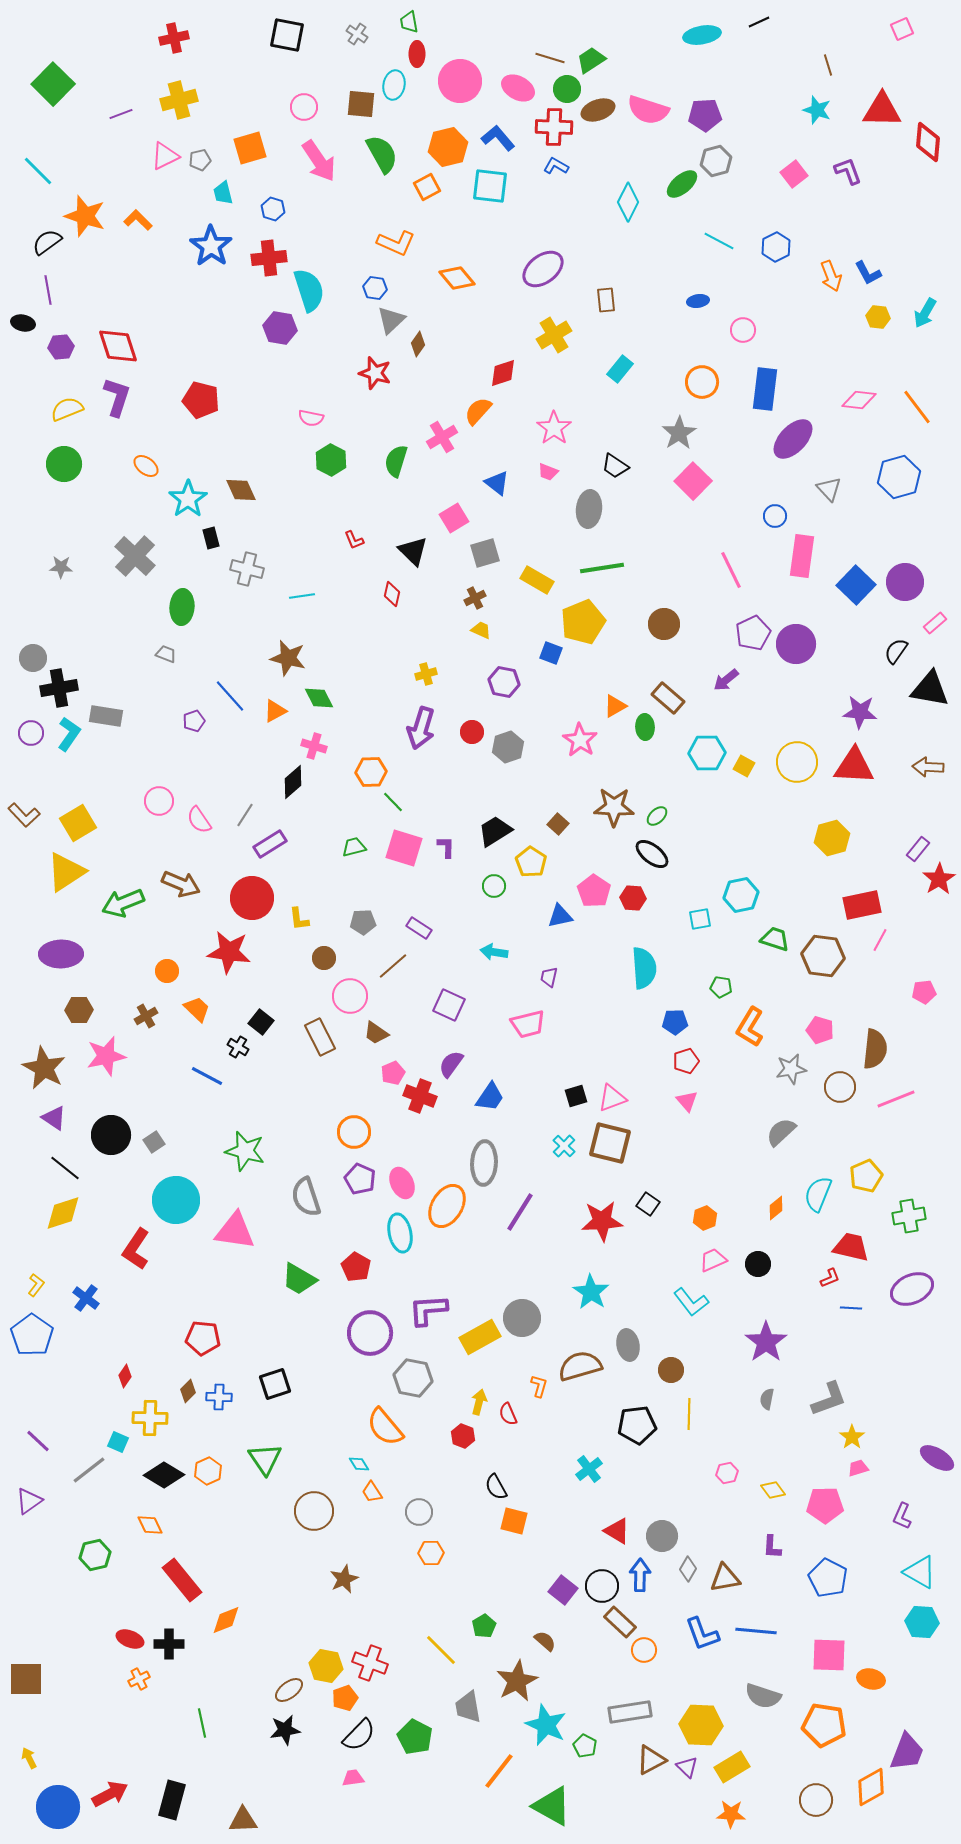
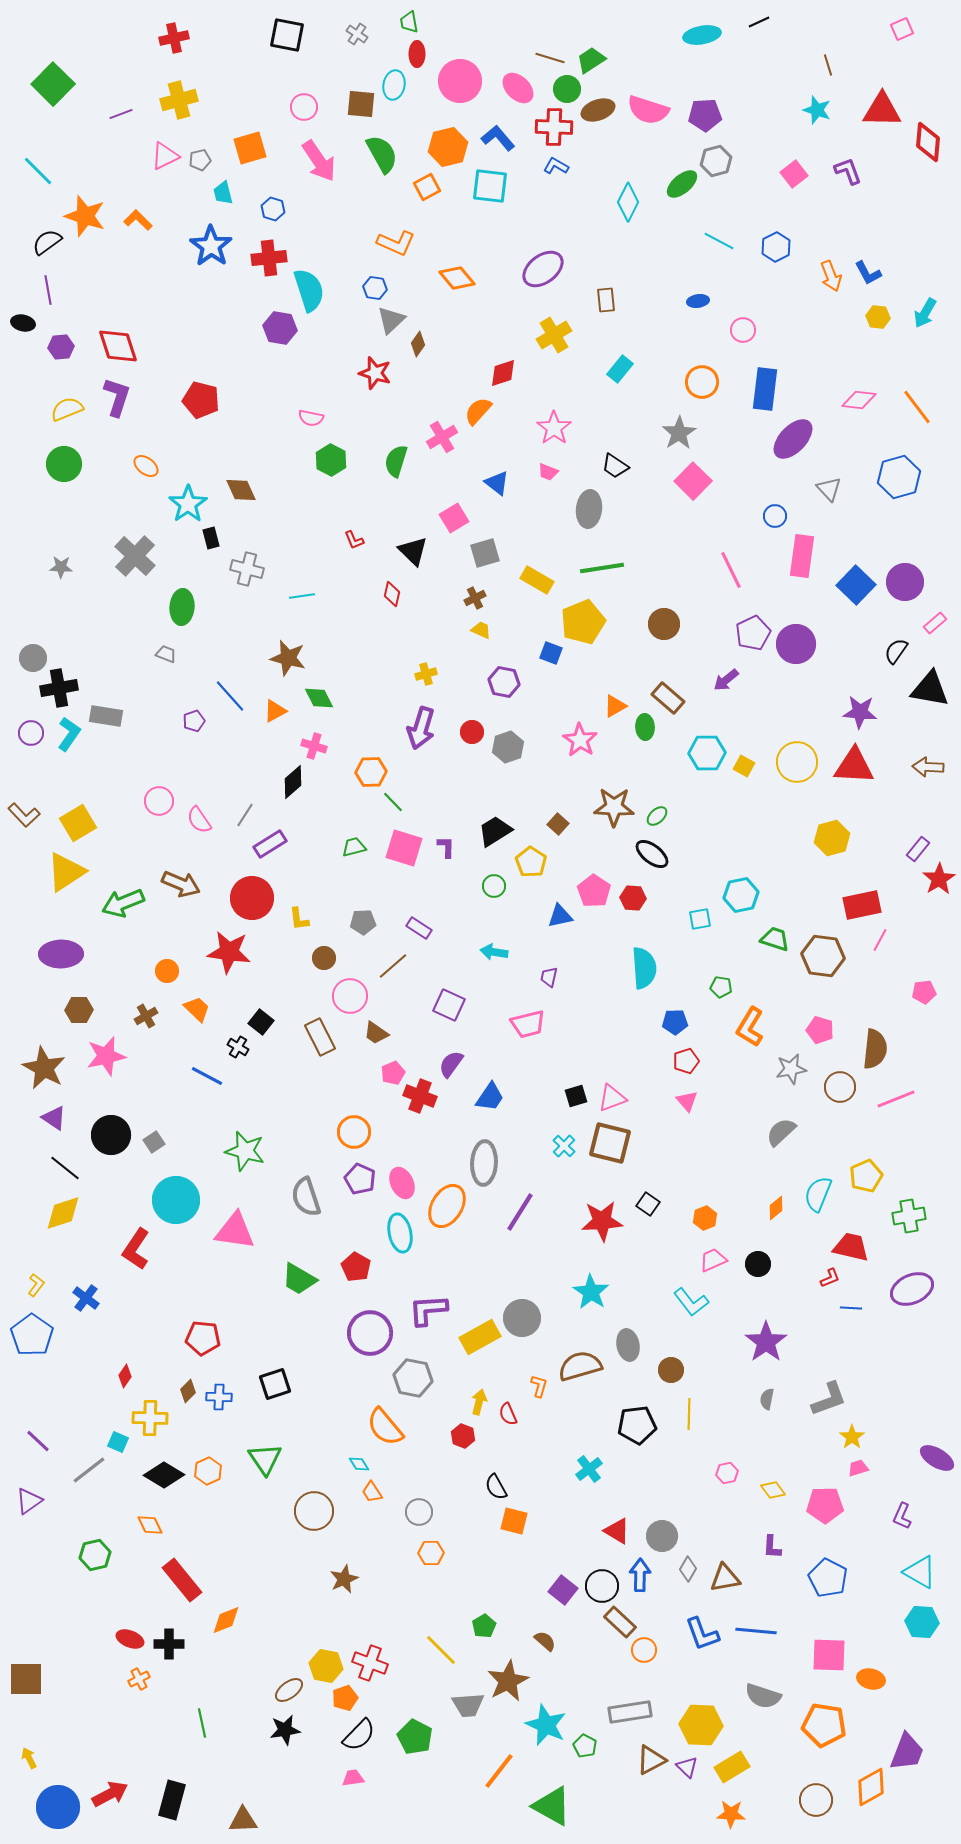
pink ellipse at (518, 88): rotated 16 degrees clockwise
cyan star at (188, 499): moved 5 px down
brown star at (517, 1681): moved 9 px left
gray trapezoid at (468, 1707): moved 2 px up; rotated 84 degrees counterclockwise
